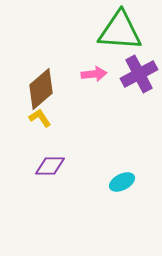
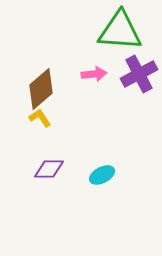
purple diamond: moved 1 px left, 3 px down
cyan ellipse: moved 20 px left, 7 px up
